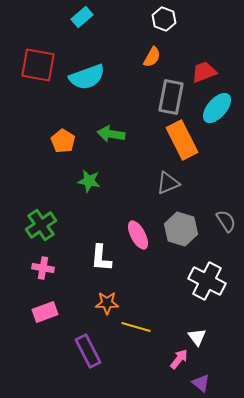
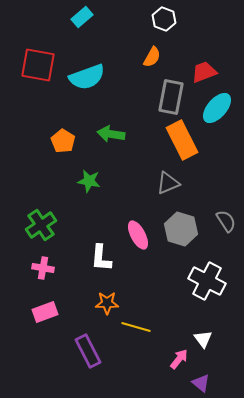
white triangle: moved 6 px right, 2 px down
